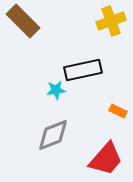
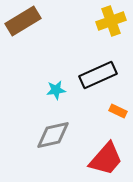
brown rectangle: rotated 76 degrees counterclockwise
black rectangle: moved 15 px right, 5 px down; rotated 12 degrees counterclockwise
gray diamond: rotated 9 degrees clockwise
